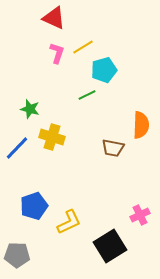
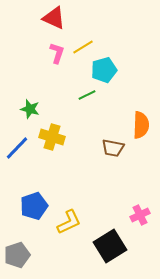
gray pentagon: rotated 20 degrees counterclockwise
